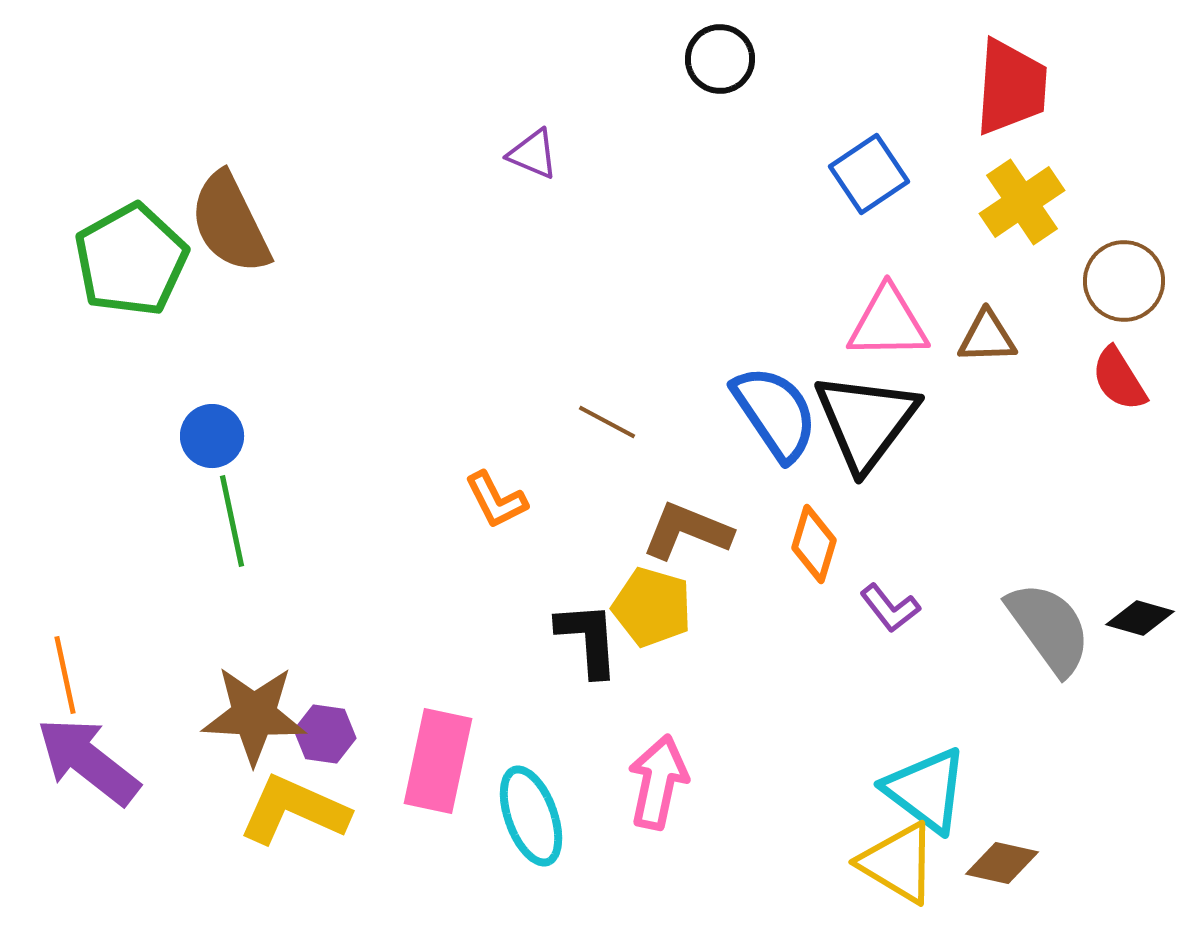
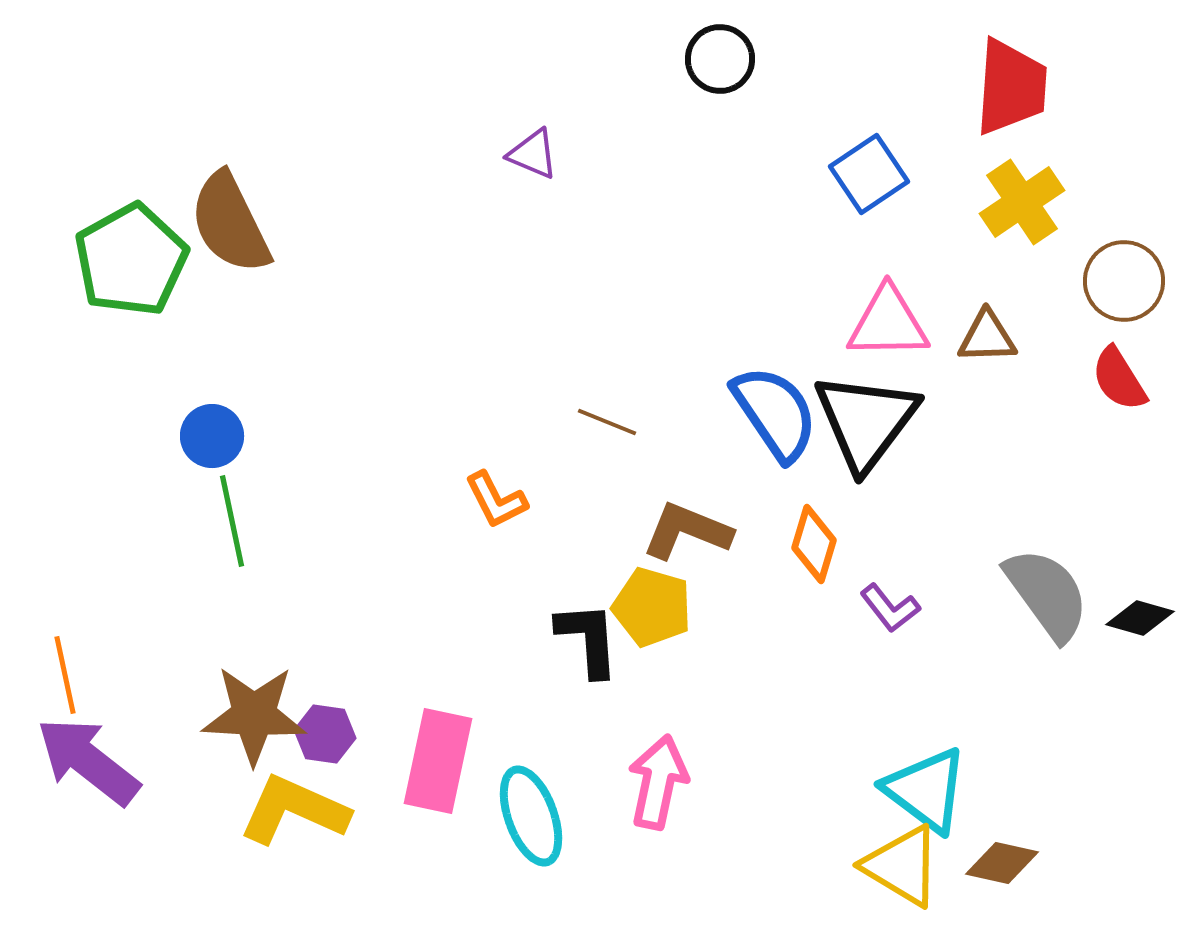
brown line: rotated 6 degrees counterclockwise
gray semicircle: moved 2 px left, 34 px up
yellow triangle: moved 4 px right, 3 px down
